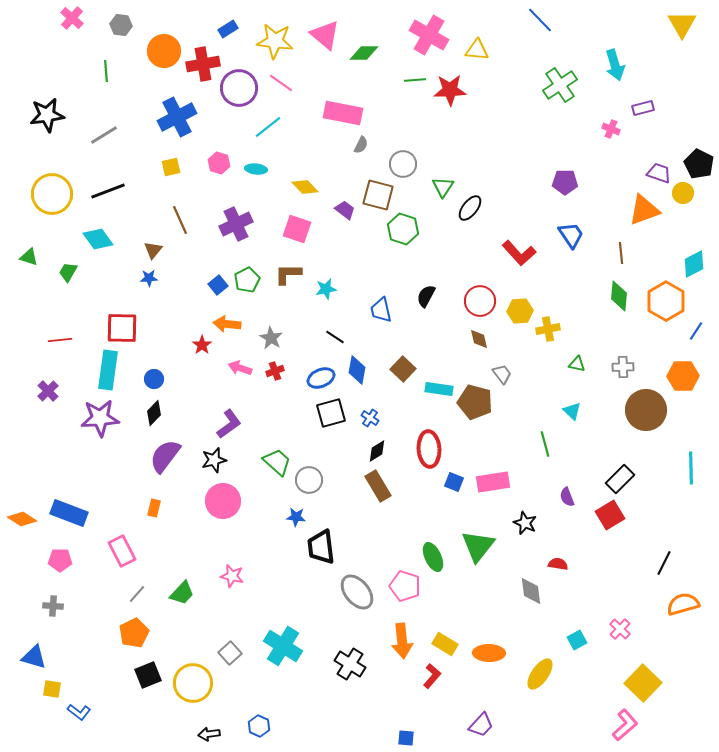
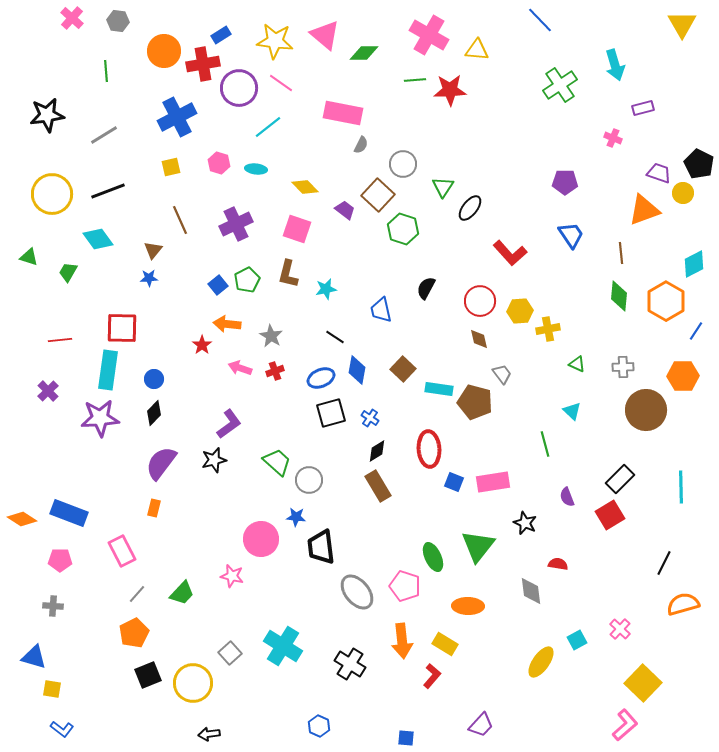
gray hexagon at (121, 25): moved 3 px left, 4 px up
blue rectangle at (228, 29): moved 7 px left, 6 px down
pink cross at (611, 129): moved 2 px right, 9 px down
brown square at (378, 195): rotated 28 degrees clockwise
red L-shape at (519, 253): moved 9 px left
brown L-shape at (288, 274): rotated 76 degrees counterclockwise
black semicircle at (426, 296): moved 8 px up
gray star at (271, 338): moved 2 px up
green triangle at (577, 364): rotated 12 degrees clockwise
purple semicircle at (165, 456): moved 4 px left, 7 px down
cyan line at (691, 468): moved 10 px left, 19 px down
pink circle at (223, 501): moved 38 px right, 38 px down
orange ellipse at (489, 653): moved 21 px left, 47 px up
yellow ellipse at (540, 674): moved 1 px right, 12 px up
blue L-shape at (79, 712): moved 17 px left, 17 px down
blue hexagon at (259, 726): moved 60 px right
